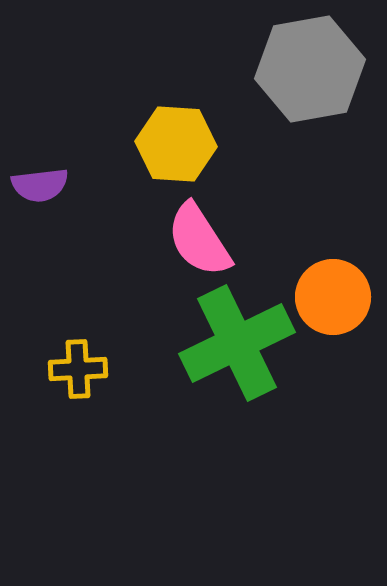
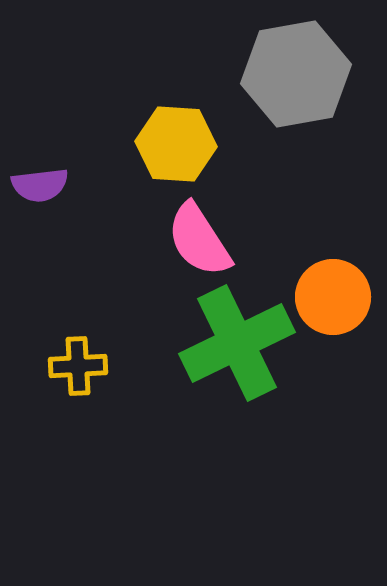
gray hexagon: moved 14 px left, 5 px down
yellow cross: moved 3 px up
